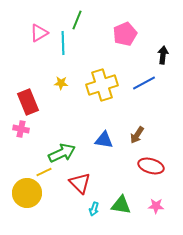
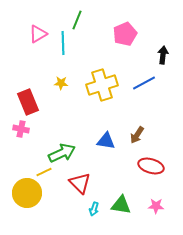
pink triangle: moved 1 px left, 1 px down
blue triangle: moved 2 px right, 1 px down
